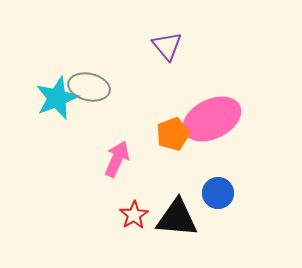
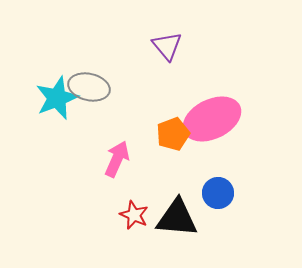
red star: rotated 16 degrees counterclockwise
